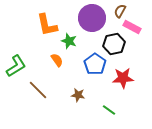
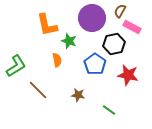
orange semicircle: rotated 24 degrees clockwise
red star: moved 5 px right, 3 px up; rotated 15 degrees clockwise
